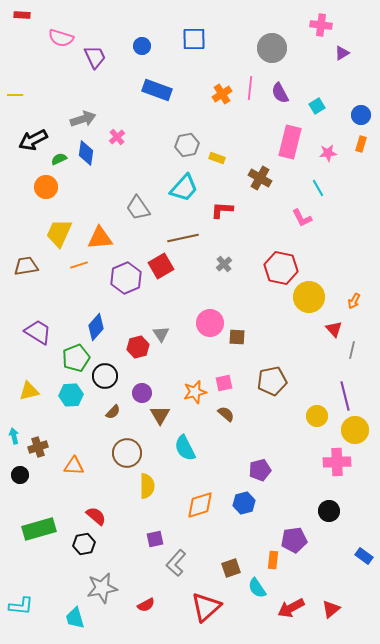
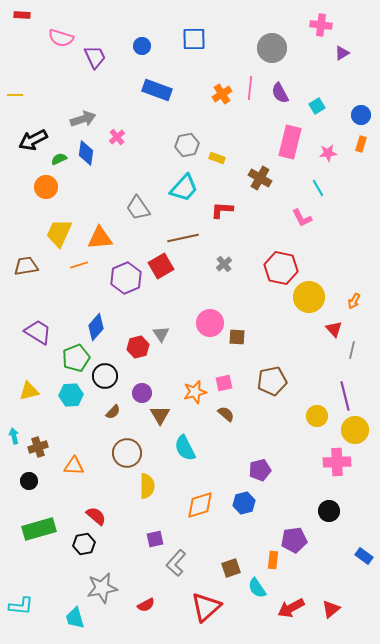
black circle at (20, 475): moved 9 px right, 6 px down
